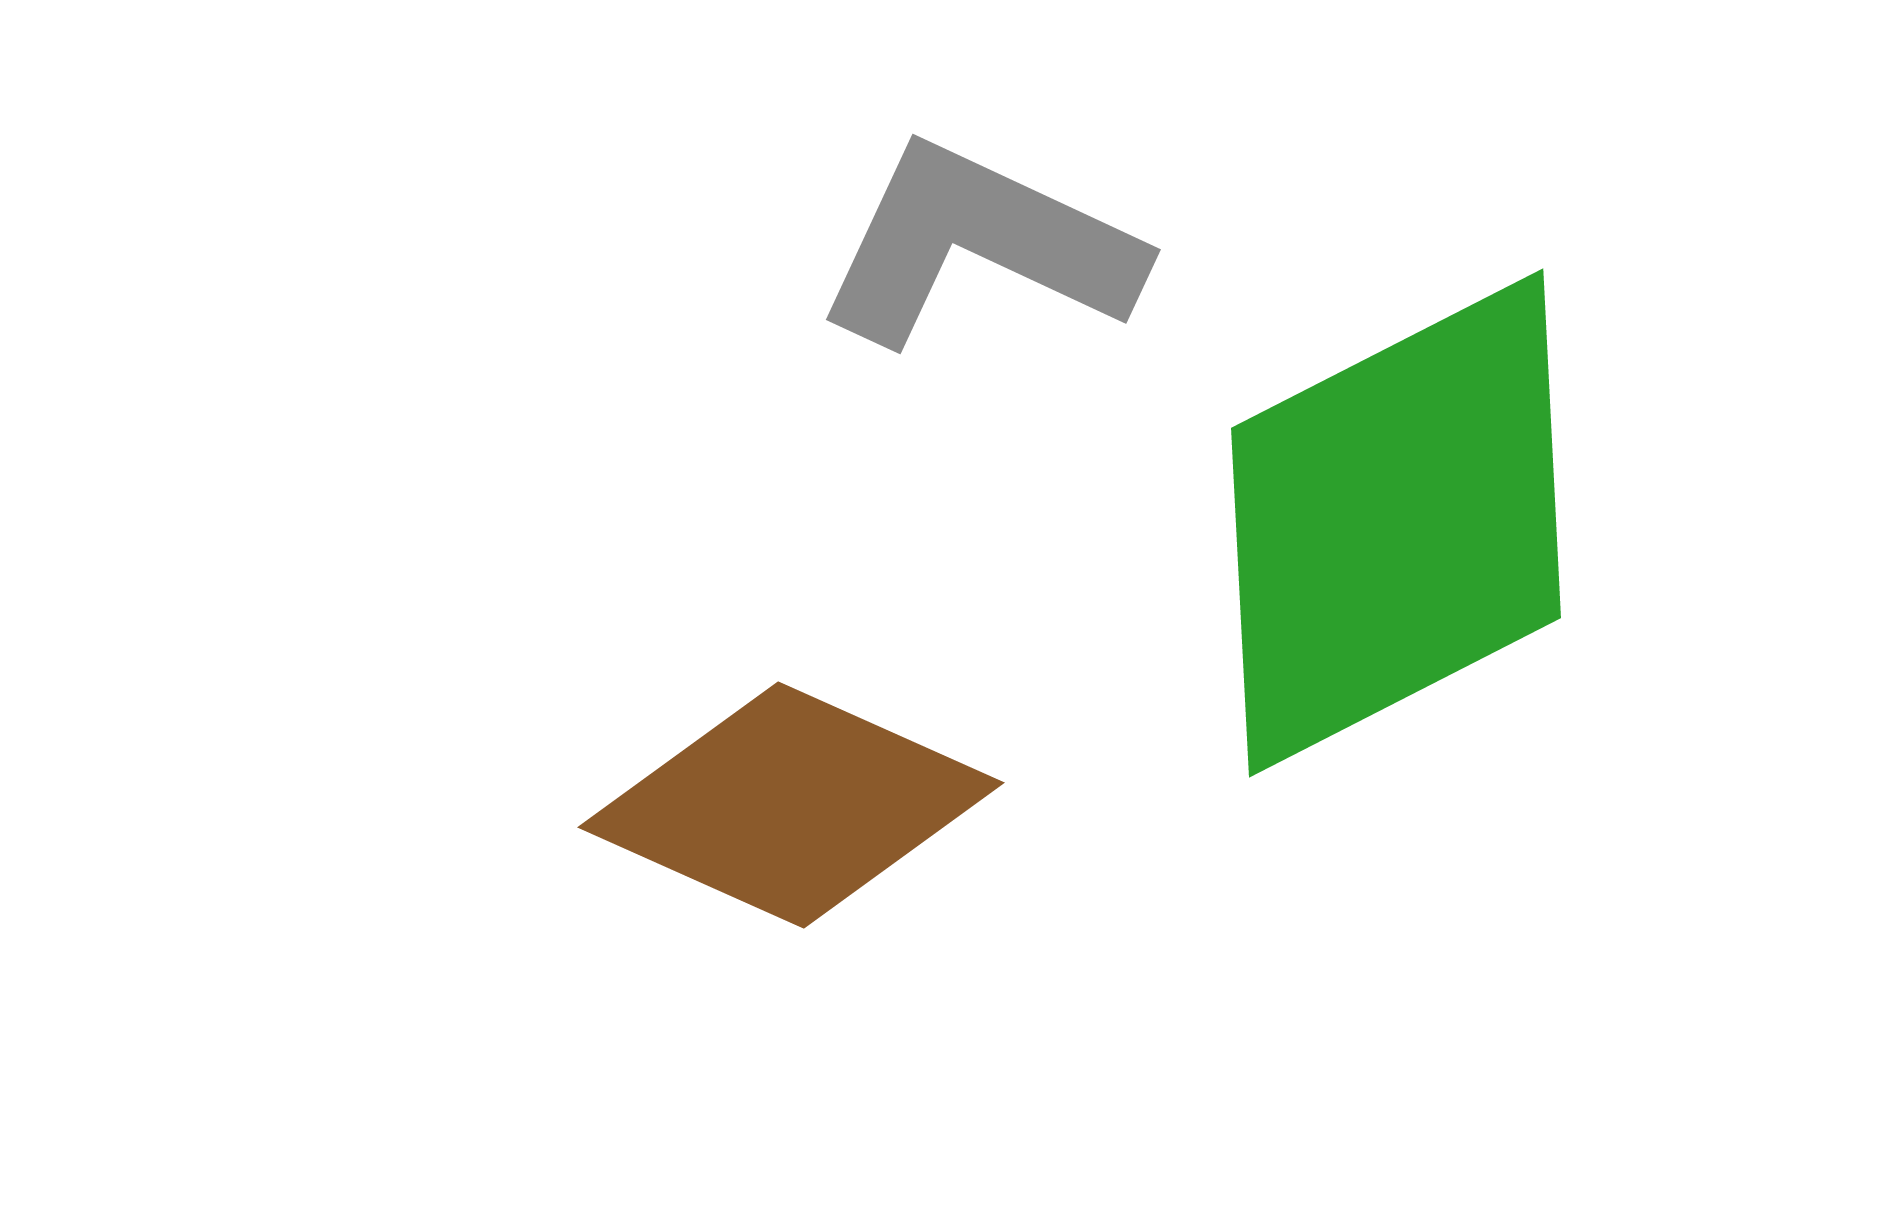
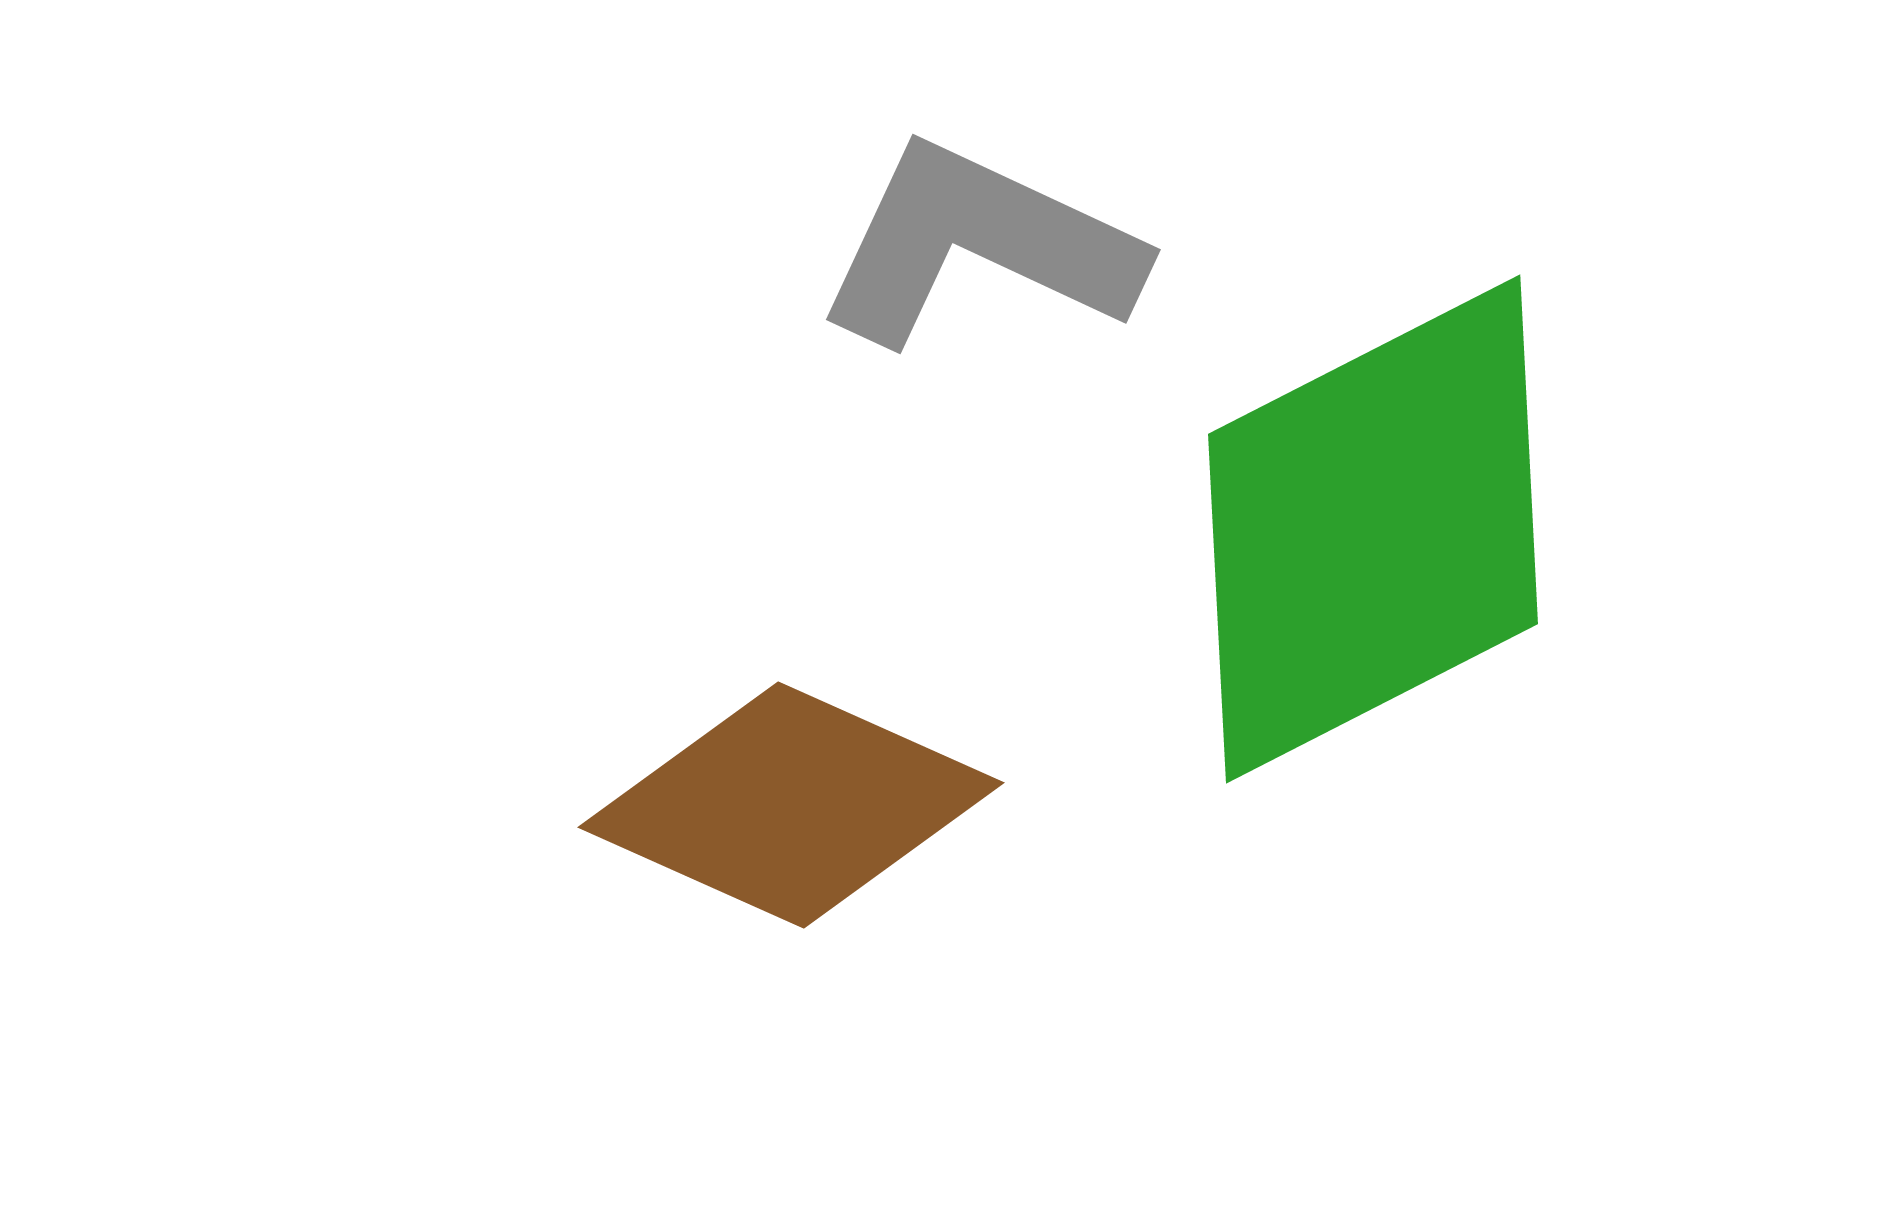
green diamond: moved 23 px left, 6 px down
